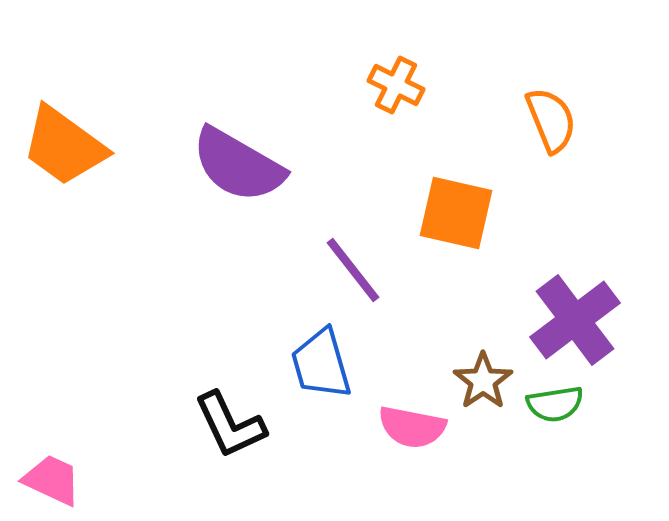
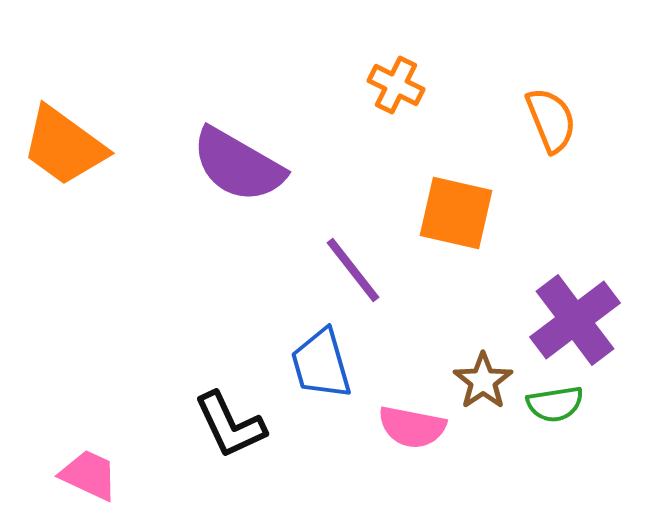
pink trapezoid: moved 37 px right, 5 px up
